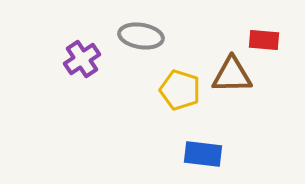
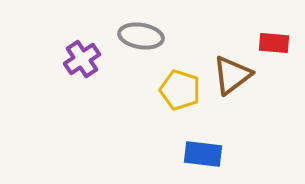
red rectangle: moved 10 px right, 3 px down
brown triangle: rotated 36 degrees counterclockwise
